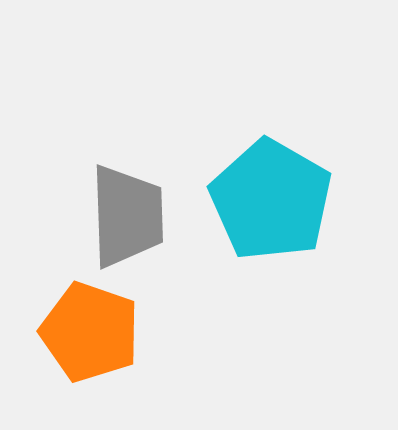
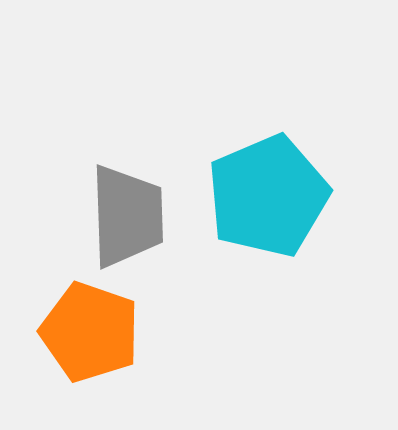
cyan pentagon: moved 3 px left, 4 px up; rotated 19 degrees clockwise
